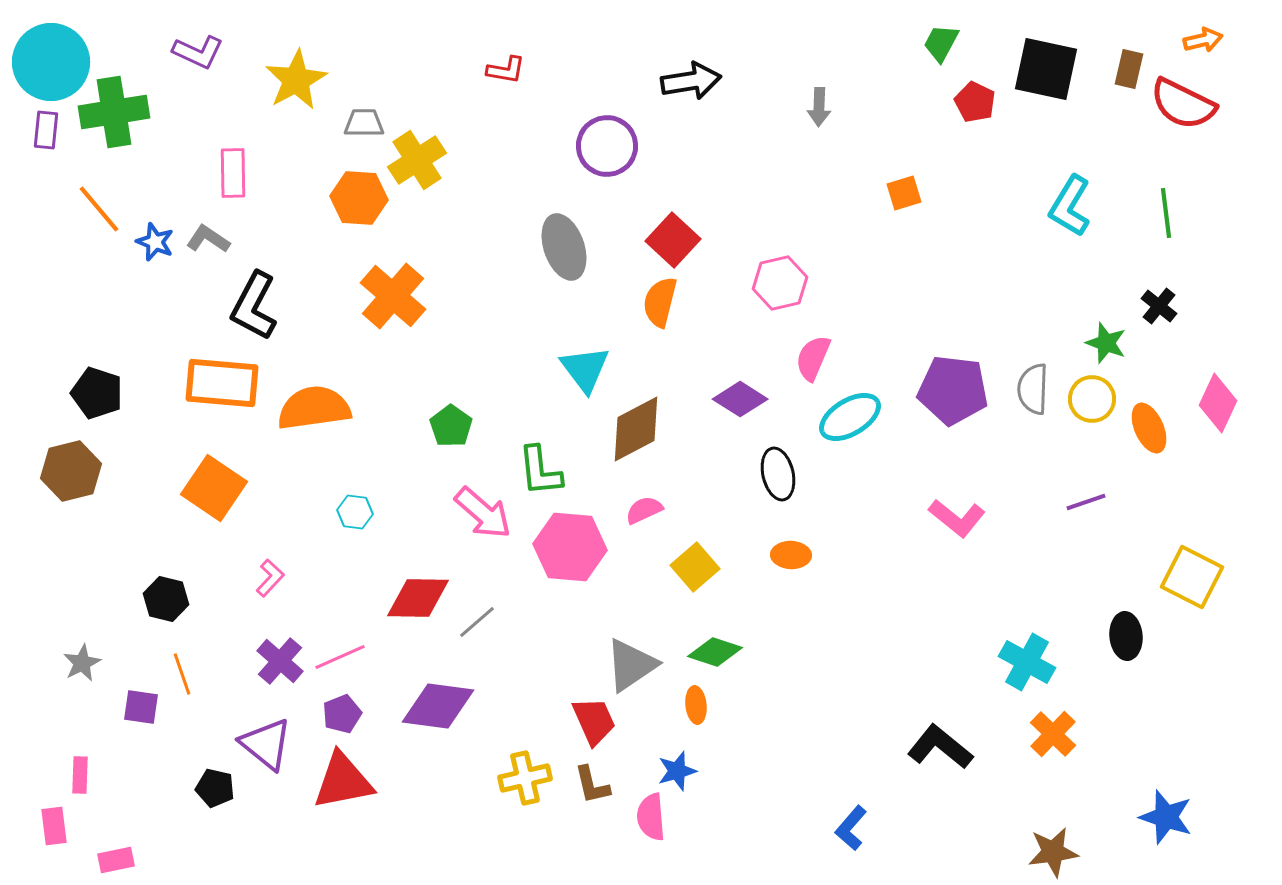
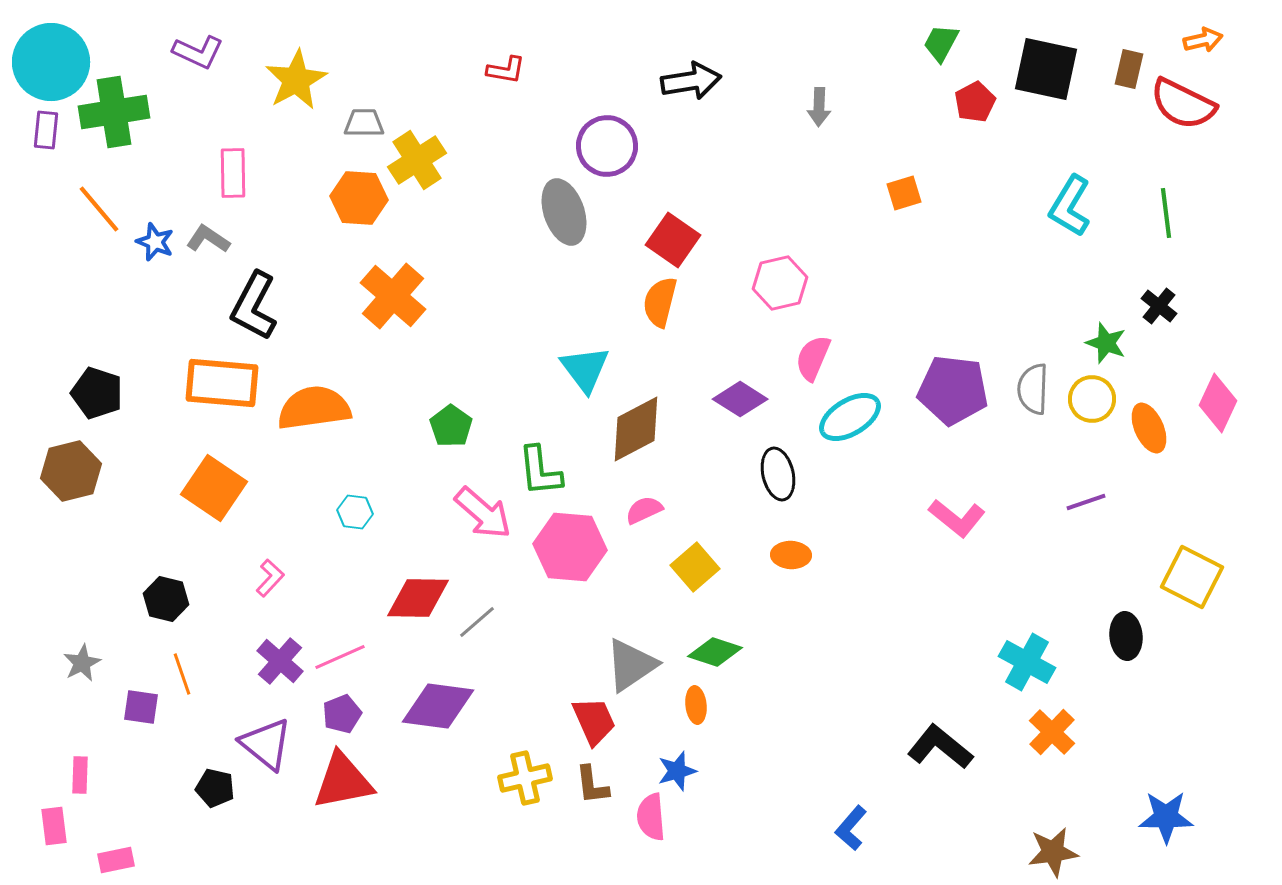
red pentagon at (975, 102): rotated 18 degrees clockwise
red square at (673, 240): rotated 8 degrees counterclockwise
gray ellipse at (564, 247): moved 35 px up
orange cross at (1053, 734): moved 1 px left, 2 px up
brown L-shape at (592, 785): rotated 6 degrees clockwise
blue star at (1166, 817): rotated 18 degrees counterclockwise
